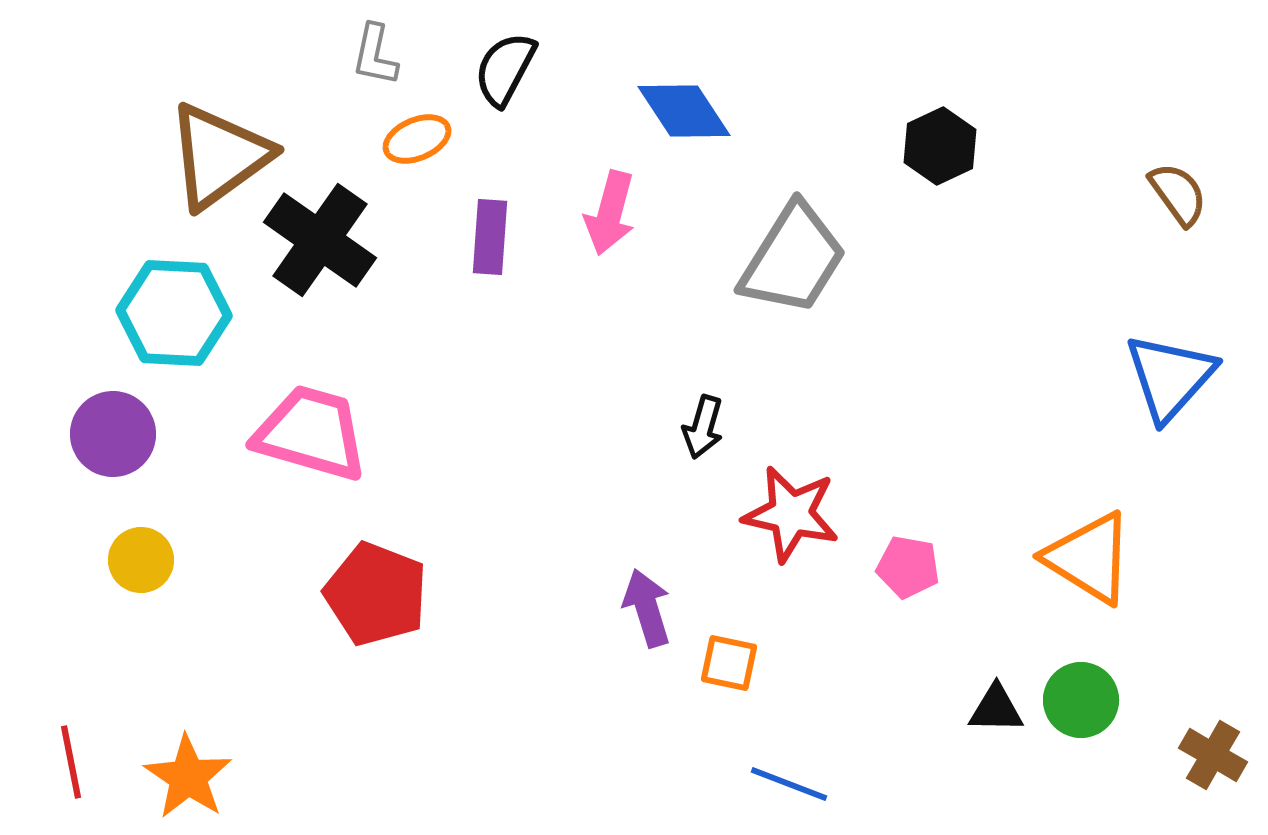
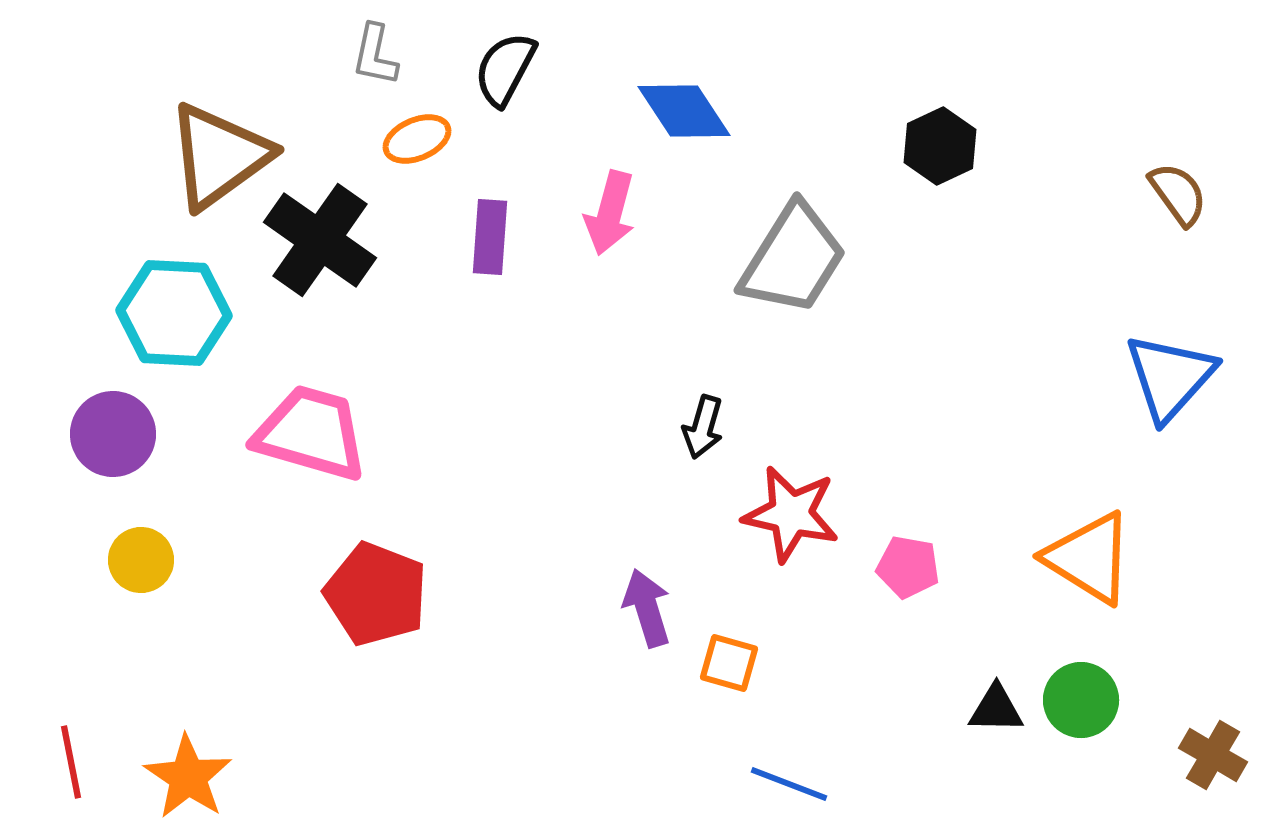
orange square: rotated 4 degrees clockwise
